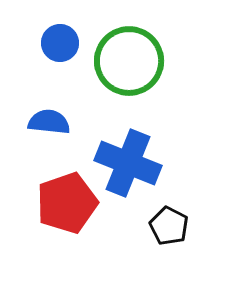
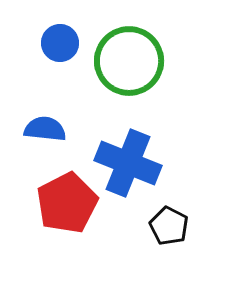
blue semicircle: moved 4 px left, 7 px down
red pentagon: rotated 8 degrees counterclockwise
